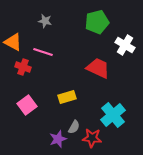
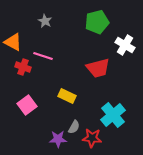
gray star: rotated 16 degrees clockwise
pink line: moved 4 px down
red trapezoid: rotated 140 degrees clockwise
yellow rectangle: moved 1 px up; rotated 42 degrees clockwise
purple star: rotated 18 degrees clockwise
